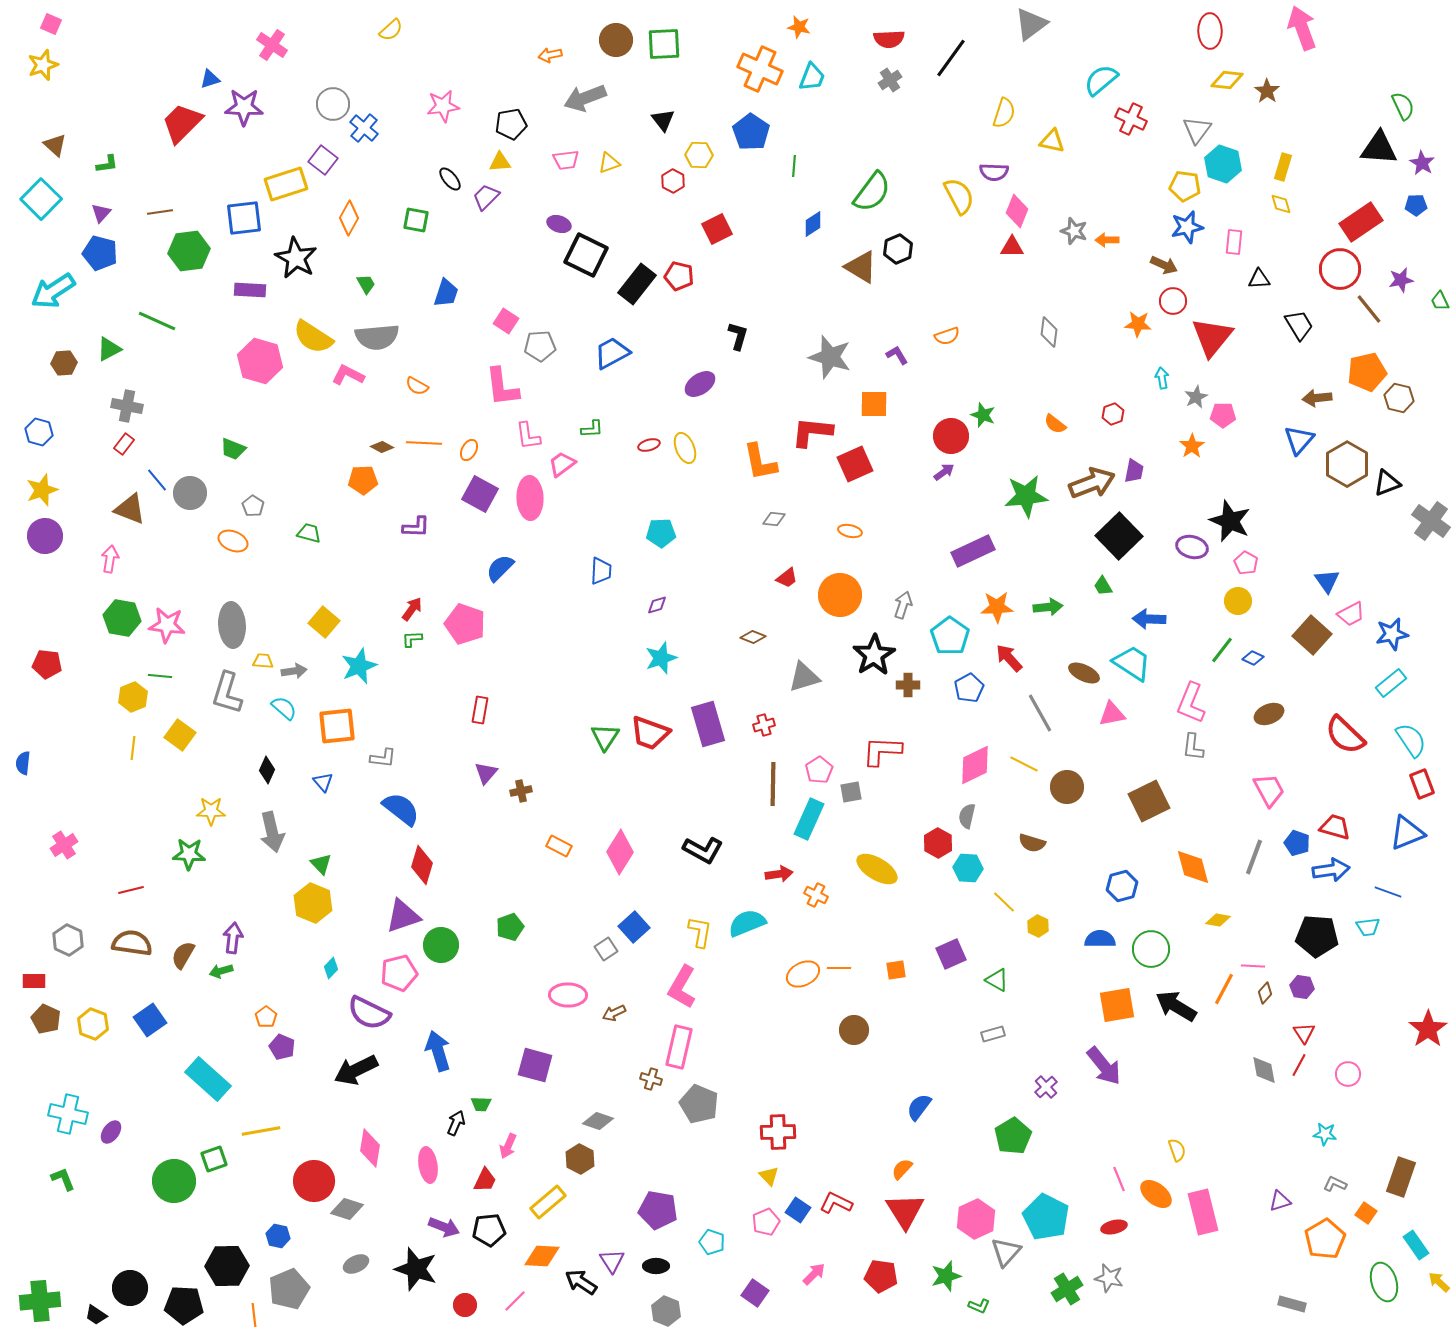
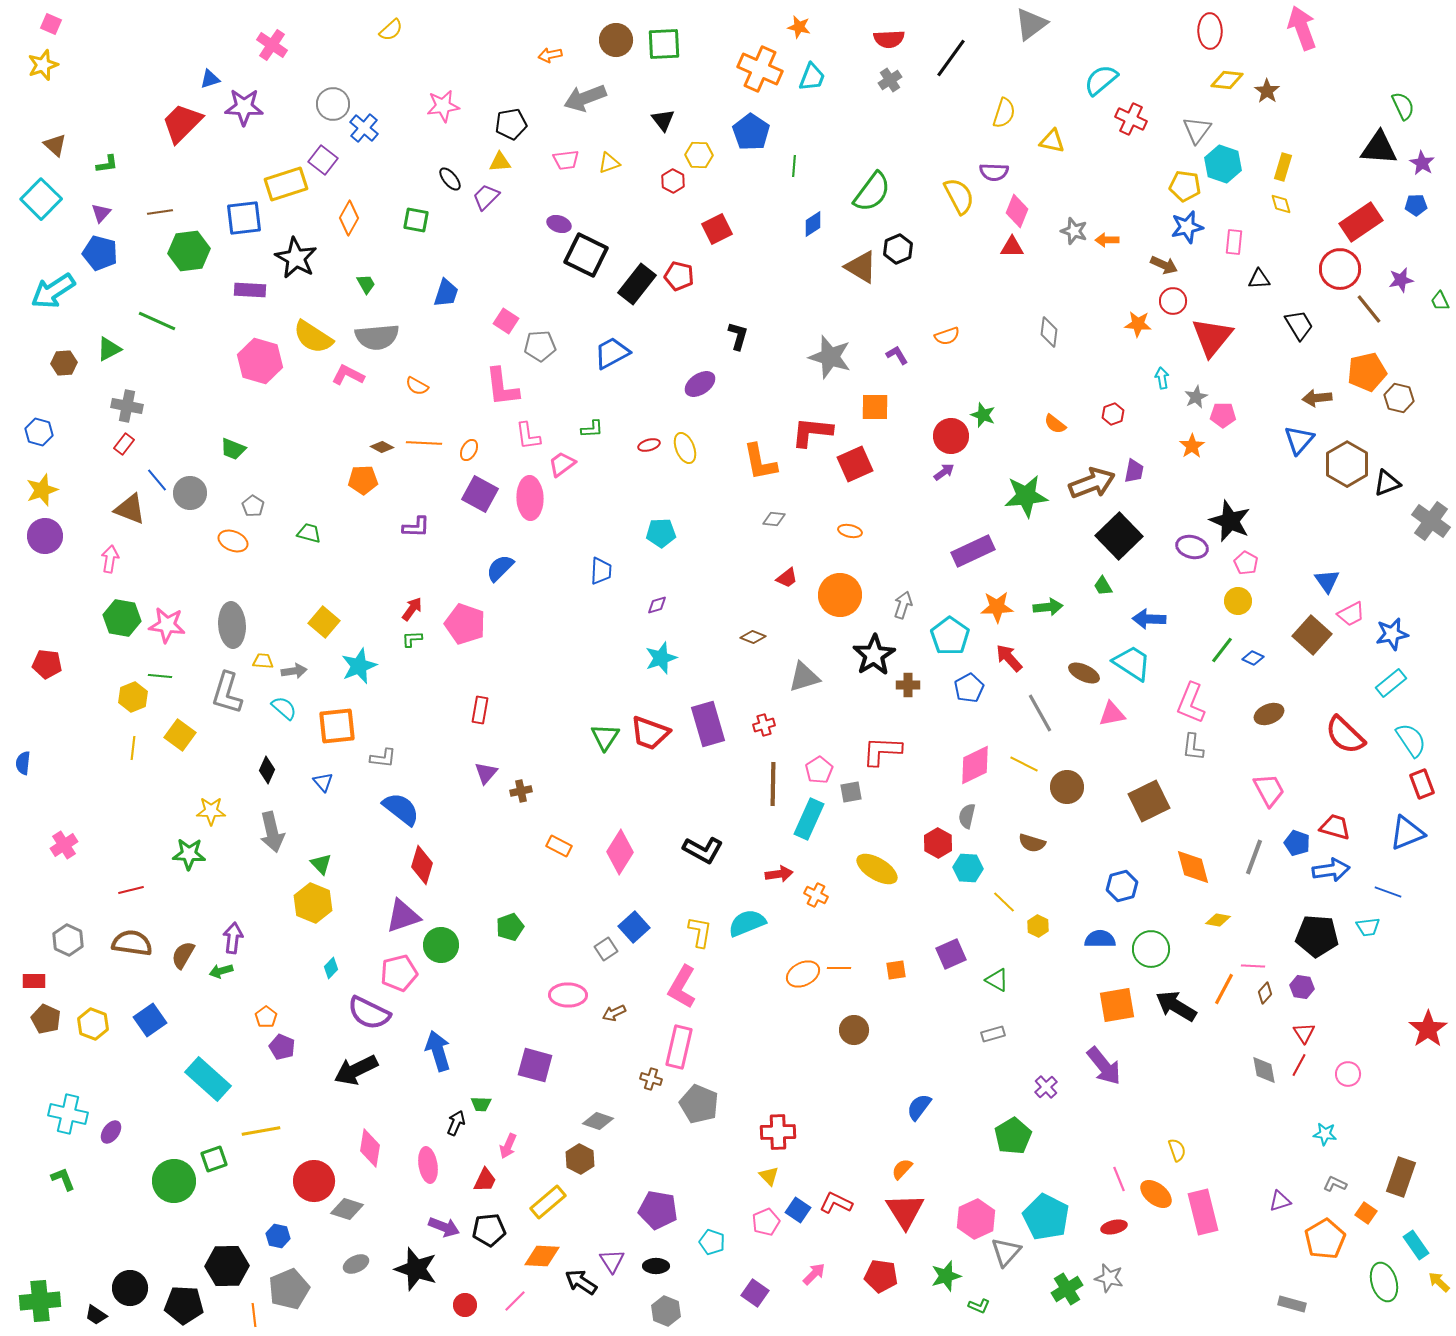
orange square at (874, 404): moved 1 px right, 3 px down
